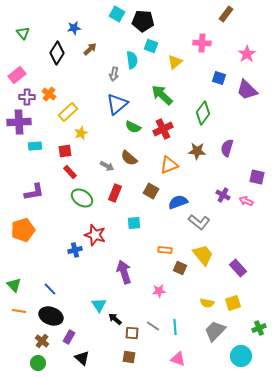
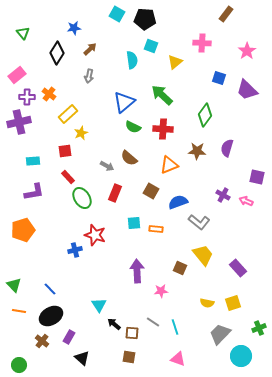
black pentagon at (143, 21): moved 2 px right, 2 px up
pink star at (247, 54): moved 3 px up
gray arrow at (114, 74): moved 25 px left, 2 px down
blue triangle at (117, 104): moved 7 px right, 2 px up
yellow rectangle at (68, 112): moved 2 px down
green diamond at (203, 113): moved 2 px right, 2 px down
purple cross at (19, 122): rotated 10 degrees counterclockwise
red cross at (163, 129): rotated 30 degrees clockwise
cyan rectangle at (35, 146): moved 2 px left, 15 px down
red rectangle at (70, 172): moved 2 px left, 5 px down
green ellipse at (82, 198): rotated 25 degrees clockwise
orange rectangle at (165, 250): moved 9 px left, 21 px up
purple arrow at (124, 272): moved 13 px right, 1 px up; rotated 15 degrees clockwise
pink star at (159, 291): moved 2 px right
black ellipse at (51, 316): rotated 50 degrees counterclockwise
black arrow at (115, 319): moved 1 px left, 5 px down
gray line at (153, 326): moved 4 px up
cyan line at (175, 327): rotated 14 degrees counterclockwise
gray trapezoid at (215, 331): moved 5 px right, 3 px down
green circle at (38, 363): moved 19 px left, 2 px down
